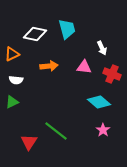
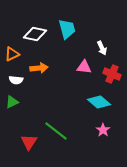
orange arrow: moved 10 px left, 2 px down
